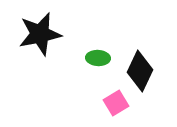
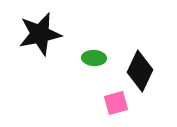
green ellipse: moved 4 px left
pink square: rotated 15 degrees clockwise
